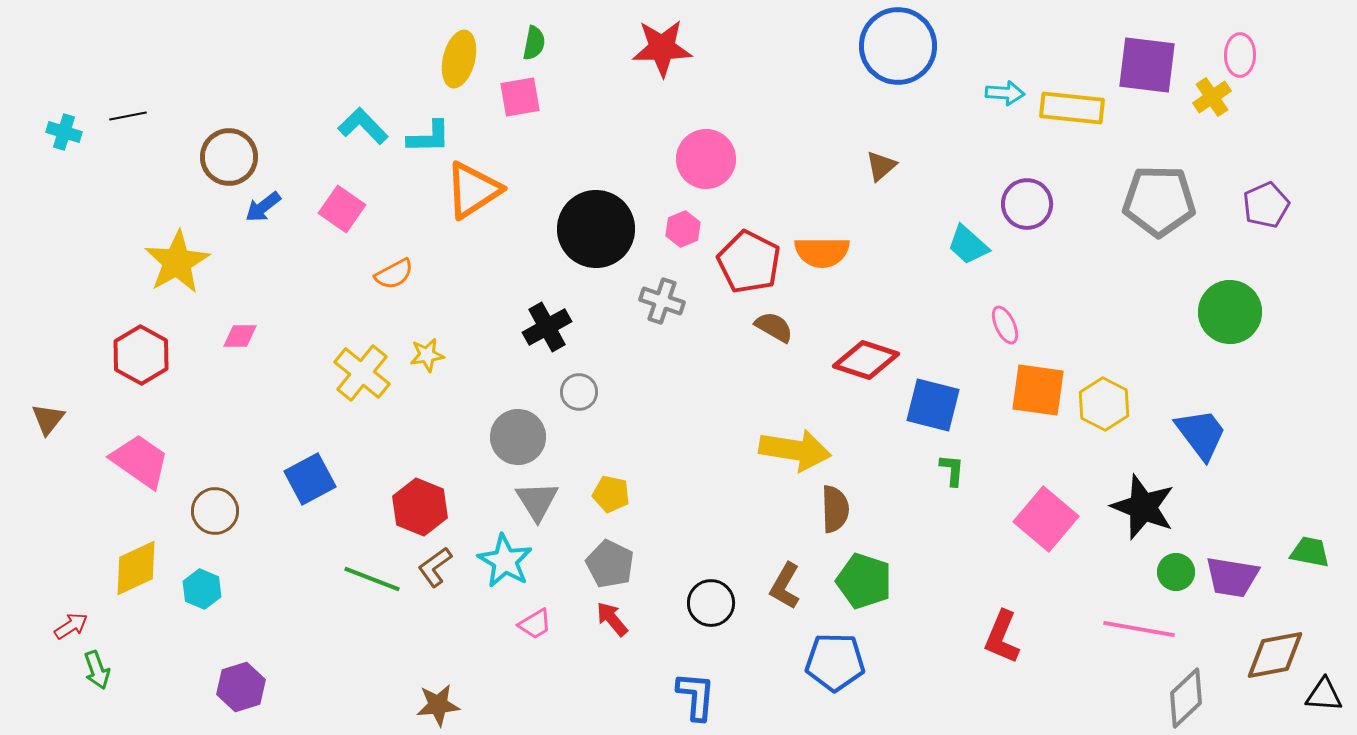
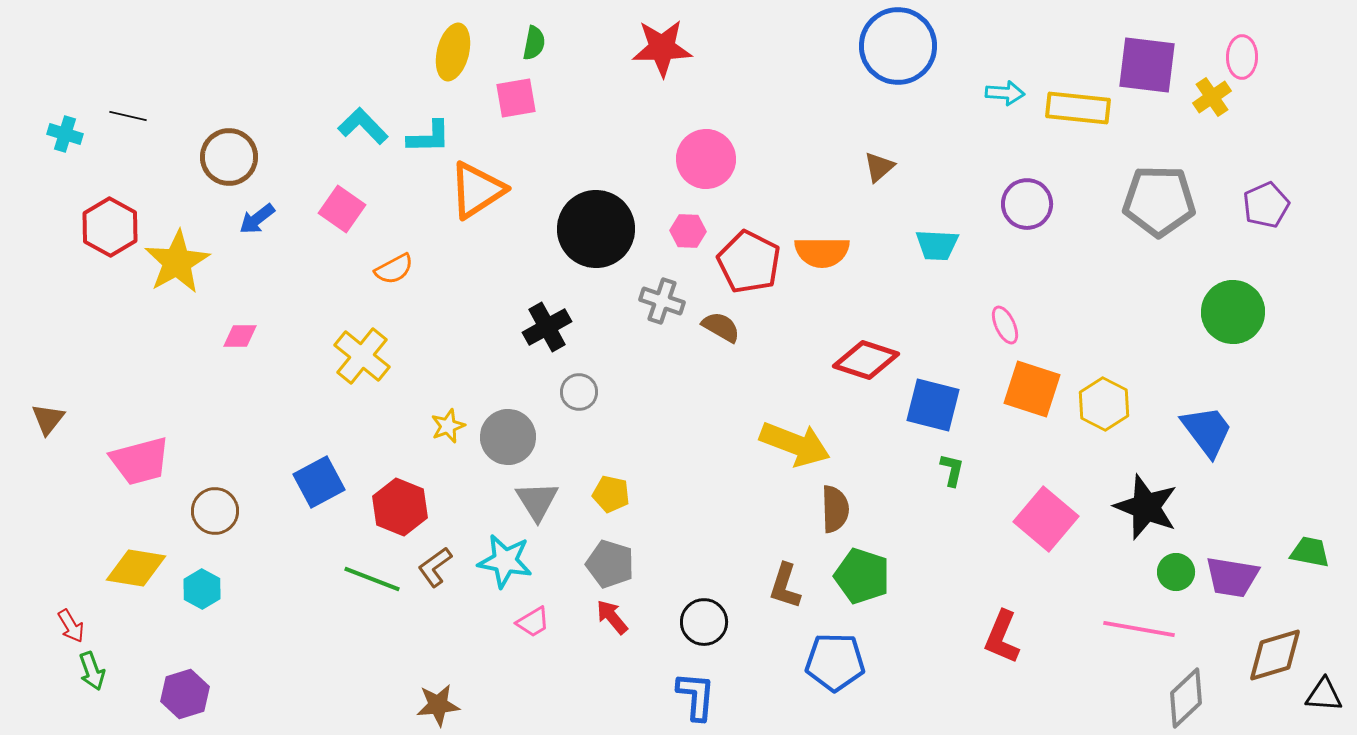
pink ellipse at (1240, 55): moved 2 px right, 2 px down
yellow ellipse at (459, 59): moved 6 px left, 7 px up
pink square at (520, 97): moved 4 px left, 1 px down
yellow rectangle at (1072, 108): moved 6 px right
black line at (128, 116): rotated 24 degrees clockwise
cyan cross at (64, 132): moved 1 px right, 2 px down
brown triangle at (881, 166): moved 2 px left, 1 px down
orange triangle at (473, 190): moved 4 px right
blue arrow at (263, 207): moved 6 px left, 12 px down
pink hexagon at (683, 229): moved 5 px right, 2 px down; rotated 24 degrees clockwise
cyan trapezoid at (968, 245): moved 31 px left; rotated 39 degrees counterclockwise
orange semicircle at (394, 274): moved 5 px up
green circle at (1230, 312): moved 3 px right
brown semicircle at (774, 327): moved 53 px left
red hexagon at (141, 355): moved 31 px left, 128 px up
yellow star at (427, 355): moved 21 px right, 71 px down; rotated 12 degrees counterclockwise
yellow cross at (362, 373): moved 17 px up
orange square at (1038, 390): moved 6 px left, 1 px up; rotated 10 degrees clockwise
blue trapezoid at (1201, 434): moved 6 px right, 3 px up
gray circle at (518, 437): moved 10 px left
yellow arrow at (795, 450): moved 6 px up; rotated 12 degrees clockwise
pink trapezoid at (140, 461): rotated 130 degrees clockwise
green L-shape at (952, 470): rotated 8 degrees clockwise
blue square at (310, 479): moved 9 px right, 3 px down
red hexagon at (420, 507): moved 20 px left
black star at (1143, 507): moved 3 px right
cyan star at (505, 561): rotated 20 degrees counterclockwise
gray pentagon at (610, 564): rotated 9 degrees counterclockwise
yellow diamond at (136, 568): rotated 34 degrees clockwise
green pentagon at (864, 581): moved 2 px left, 5 px up
brown L-shape at (785, 586): rotated 12 degrees counterclockwise
cyan hexagon at (202, 589): rotated 6 degrees clockwise
black circle at (711, 603): moved 7 px left, 19 px down
red arrow at (612, 619): moved 2 px up
pink trapezoid at (535, 624): moved 2 px left, 2 px up
red arrow at (71, 626): rotated 92 degrees clockwise
brown diamond at (1275, 655): rotated 6 degrees counterclockwise
green arrow at (97, 670): moved 5 px left, 1 px down
purple hexagon at (241, 687): moved 56 px left, 7 px down
